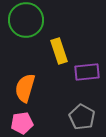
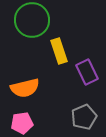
green circle: moved 6 px right
purple rectangle: rotated 70 degrees clockwise
orange semicircle: rotated 120 degrees counterclockwise
gray pentagon: moved 2 px right; rotated 20 degrees clockwise
